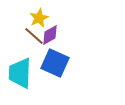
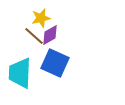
yellow star: moved 2 px right; rotated 12 degrees clockwise
